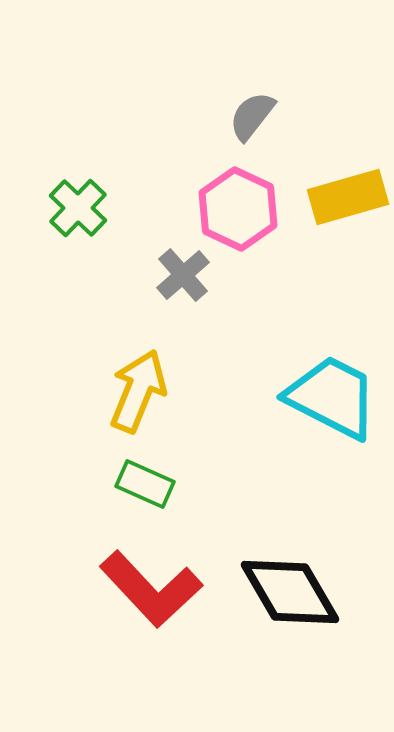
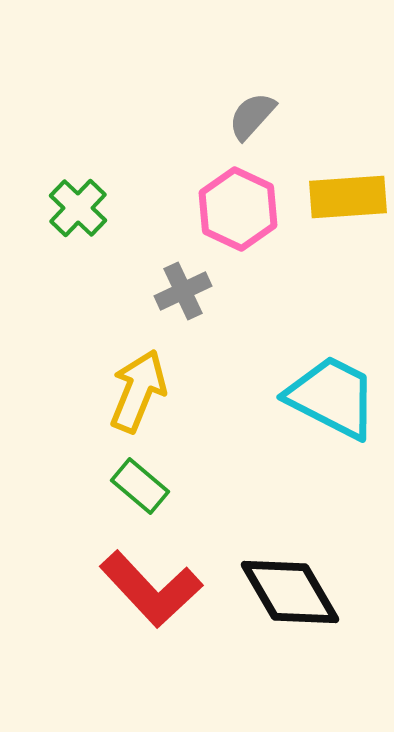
gray semicircle: rotated 4 degrees clockwise
yellow rectangle: rotated 12 degrees clockwise
gray cross: moved 16 px down; rotated 16 degrees clockwise
green rectangle: moved 5 px left, 2 px down; rotated 16 degrees clockwise
